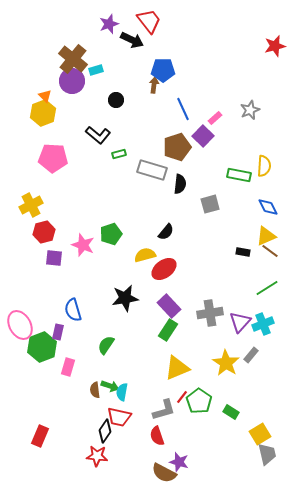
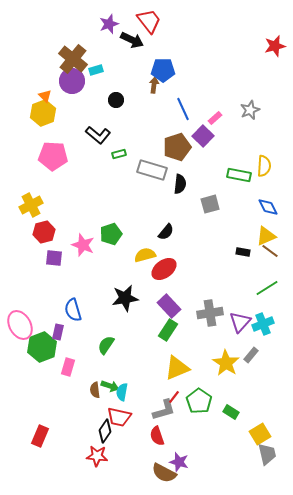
pink pentagon at (53, 158): moved 2 px up
red line at (182, 397): moved 8 px left
